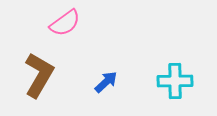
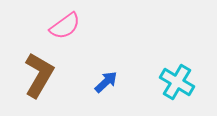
pink semicircle: moved 3 px down
cyan cross: moved 2 px right, 1 px down; rotated 32 degrees clockwise
